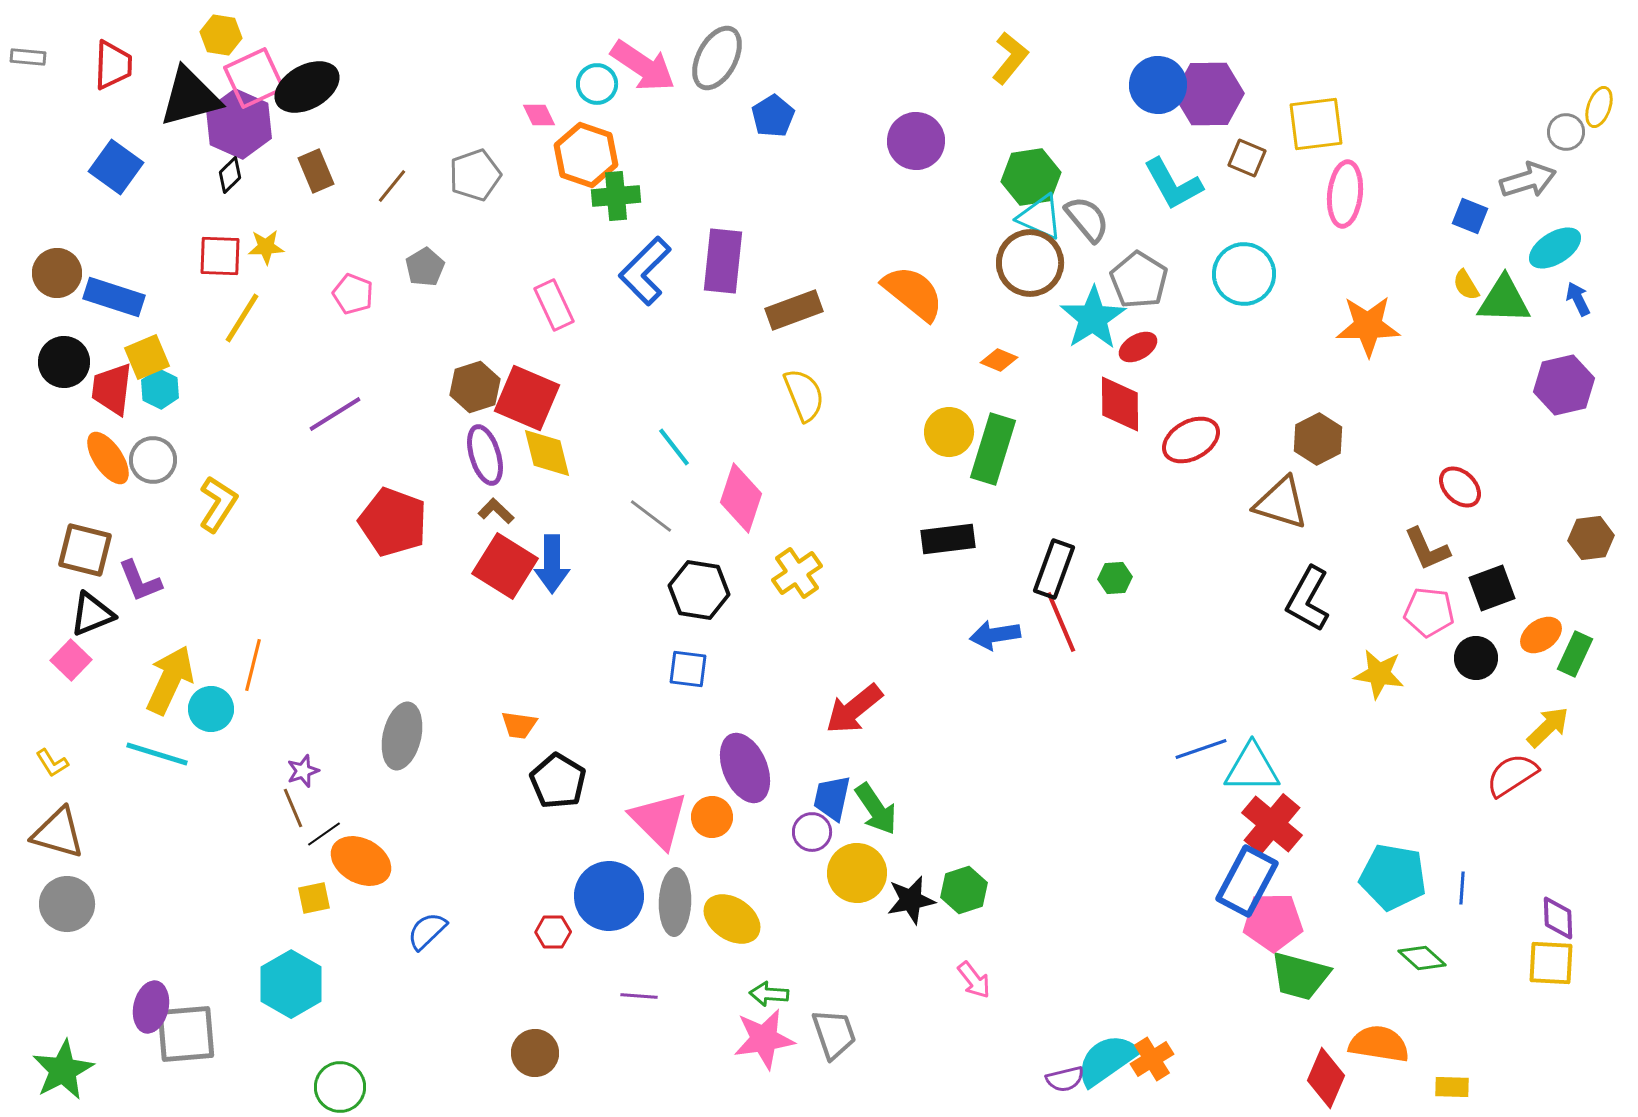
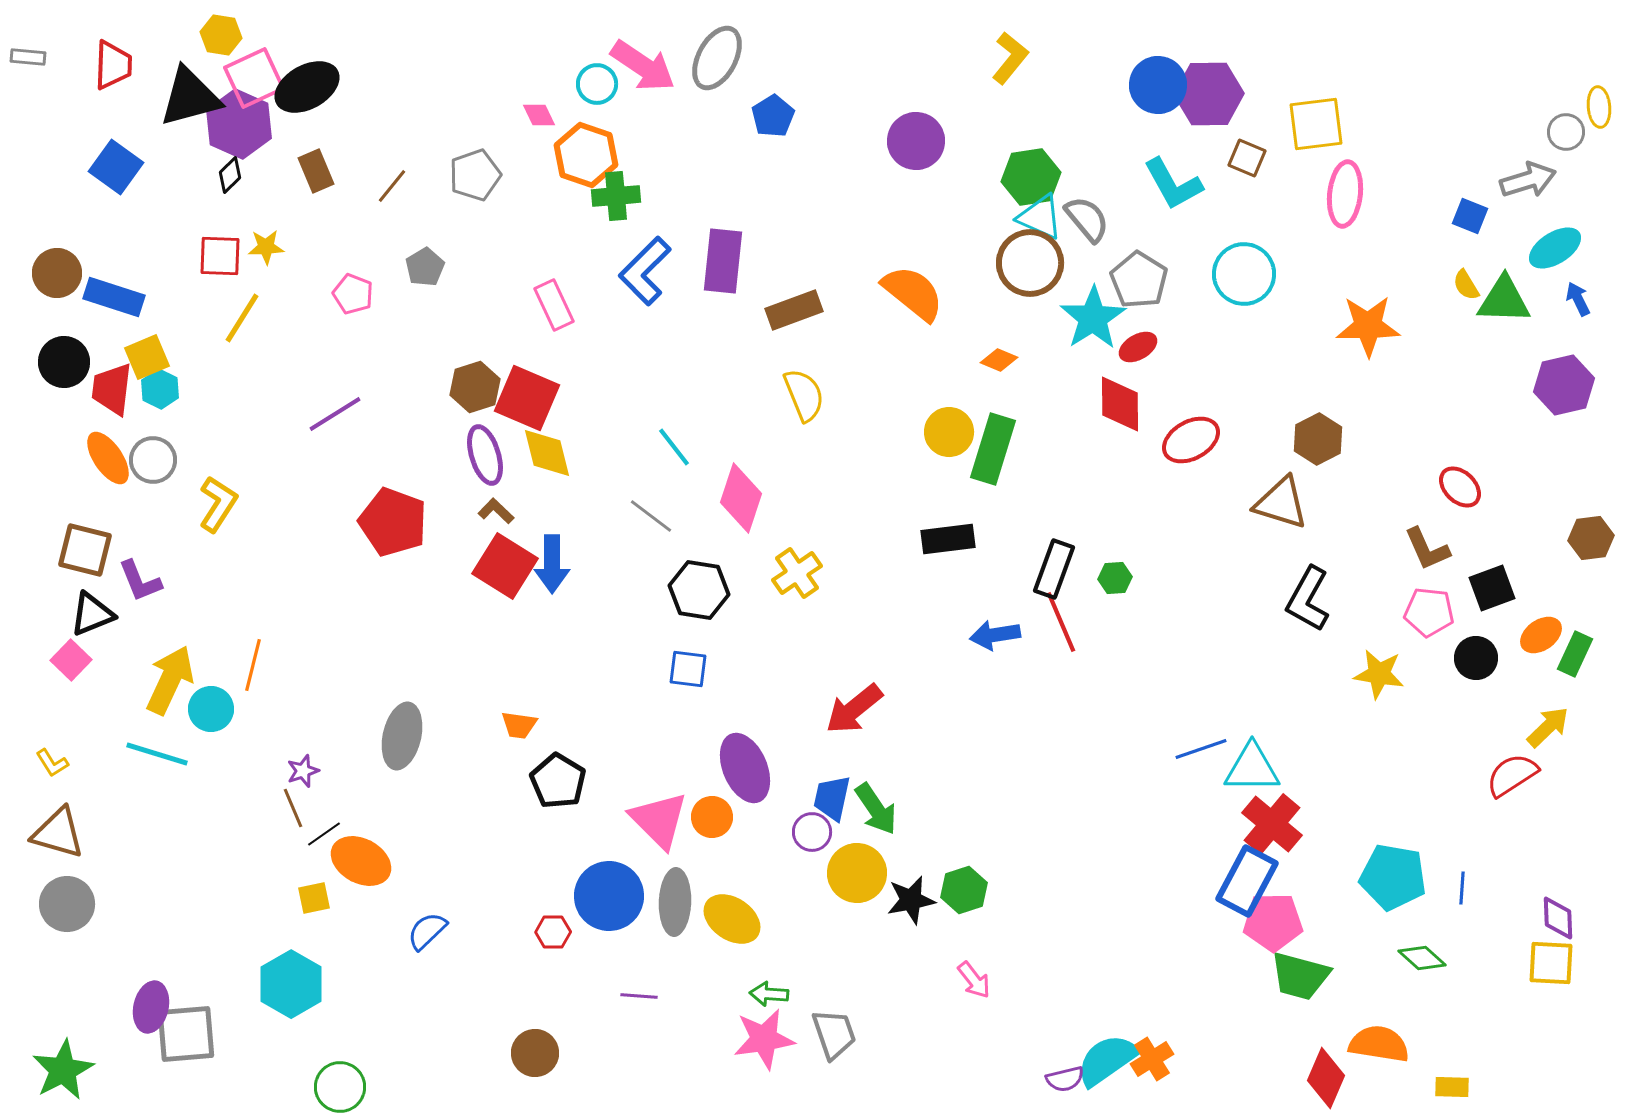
yellow ellipse at (1599, 107): rotated 24 degrees counterclockwise
